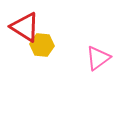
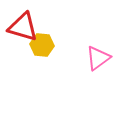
red triangle: moved 2 px left; rotated 16 degrees counterclockwise
